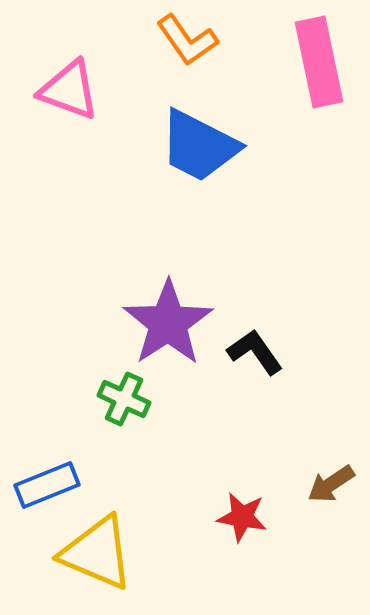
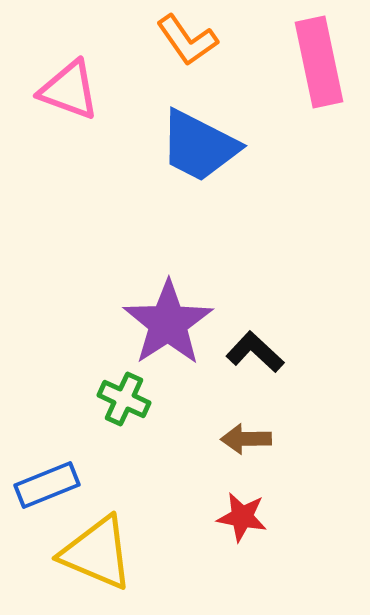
black L-shape: rotated 12 degrees counterclockwise
brown arrow: moved 85 px left, 45 px up; rotated 33 degrees clockwise
